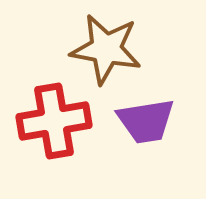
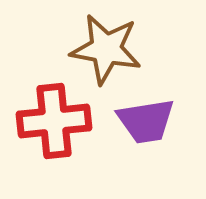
red cross: rotated 4 degrees clockwise
